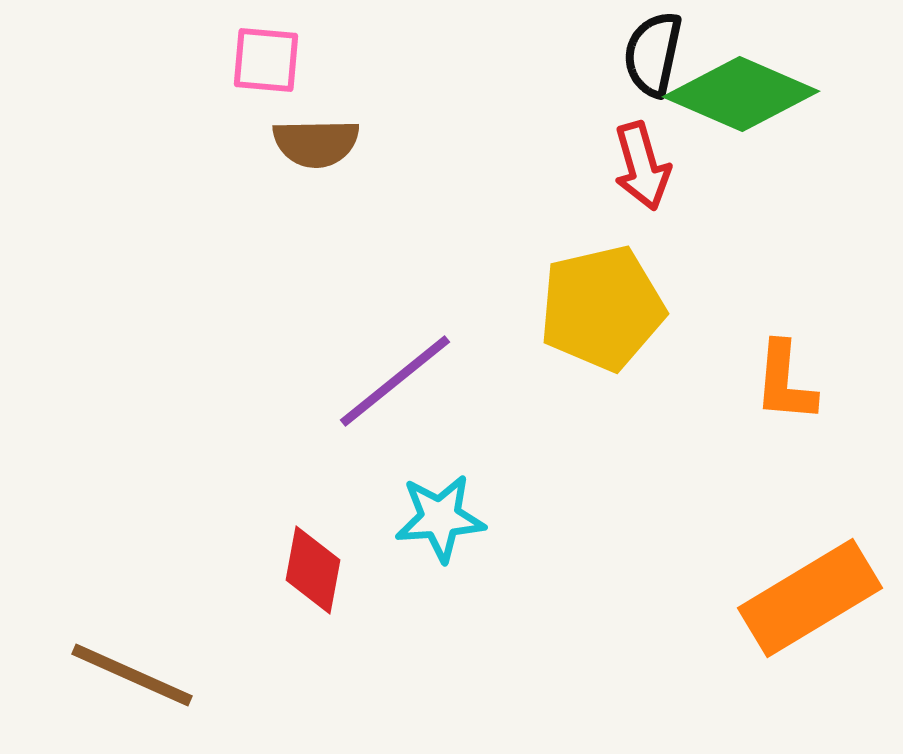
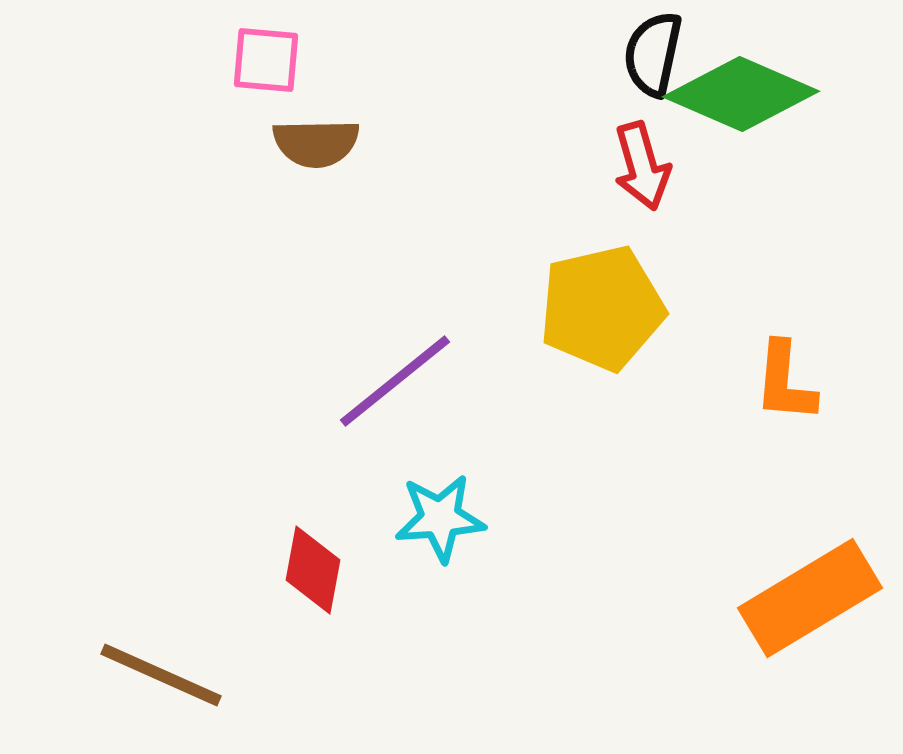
brown line: moved 29 px right
